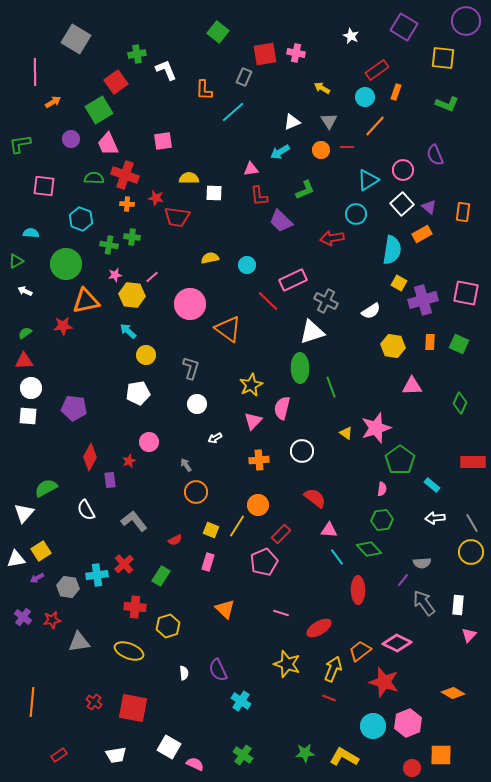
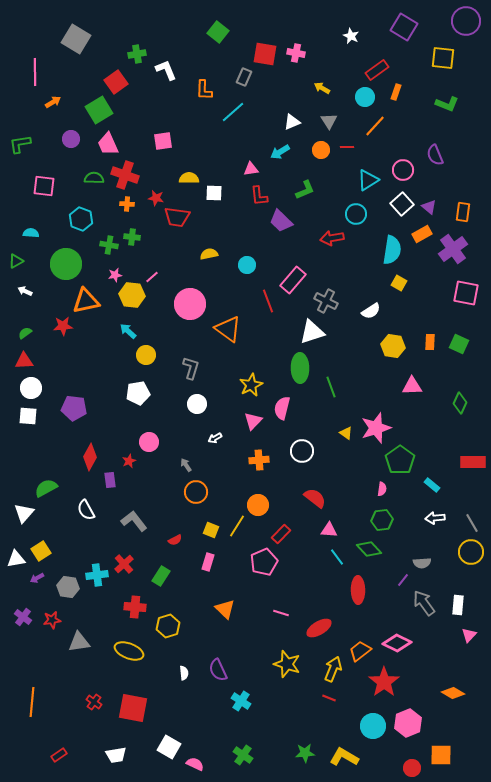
red square at (265, 54): rotated 20 degrees clockwise
yellow semicircle at (210, 258): moved 1 px left, 4 px up
pink rectangle at (293, 280): rotated 24 degrees counterclockwise
purple cross at (423, 300): moved 30 px right, 51 px up; rotated 20 degrees counterclockwise
red line at (268, 301): rotated 25 degrees clockwise
red star at (384, 682): rotated 20 degrees clockwise
